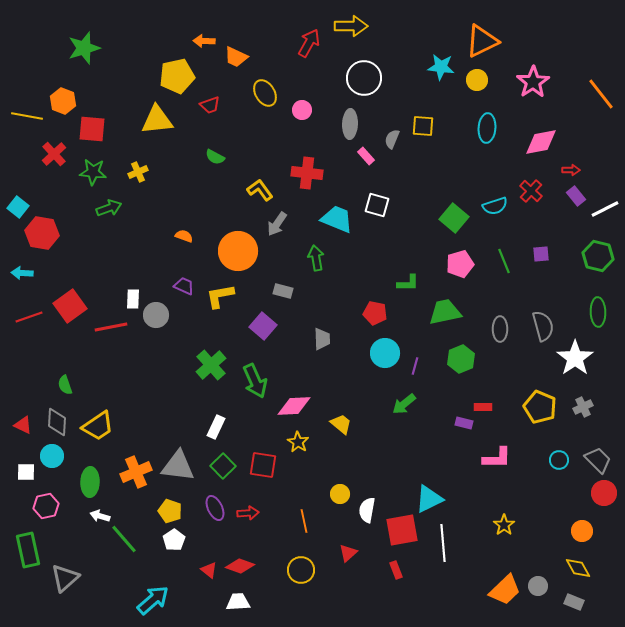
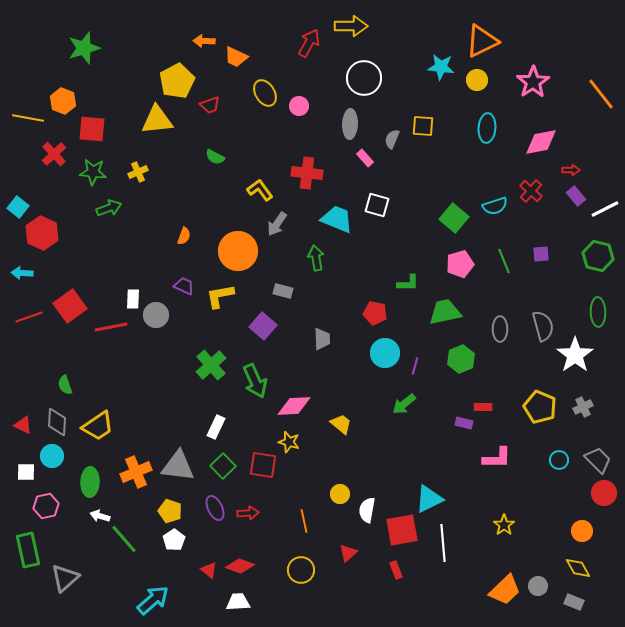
yellow pentagon at (177, 76): moved 5 px down; rotated 16 degrees counterclockwise
pink circle at (302, 110): moved 3 px left, 4 px up
yellow line at (27, 116): moved 1 px right, 2 px down
pink rectangle at (366, 156): moved 1 px left, 2 px down
red hexagon at (42, 233): rotated 16 degrees clockwise
orange semicircle at (184, 236): rotated 90 degrees clockwise
white star at (575, 358): moved 3 px up
yellow star at (298, 442): moved 9 px left; rotated 15 degrees counterclockwise
